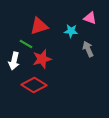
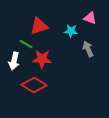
red star: rotated 18 degrees clockwise
